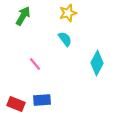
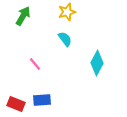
yellow star: moved 1 px left, 1 px up
